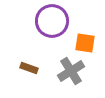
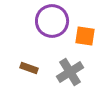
orange square: moved 7 px up
gray cross: moved 1 px left, 1 px down
